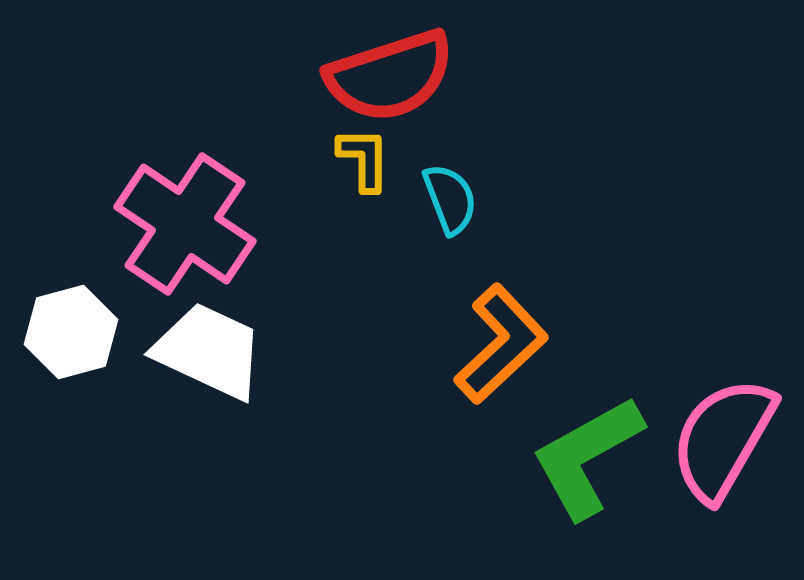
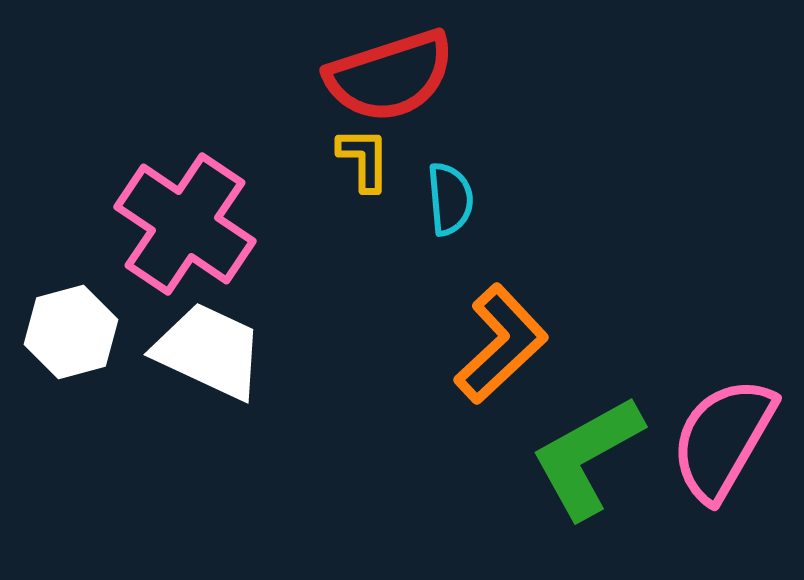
cyan semicircle: rotated 16 degrees clockwise
